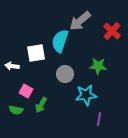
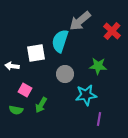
pink square: moved 1 px left, 1 px up
